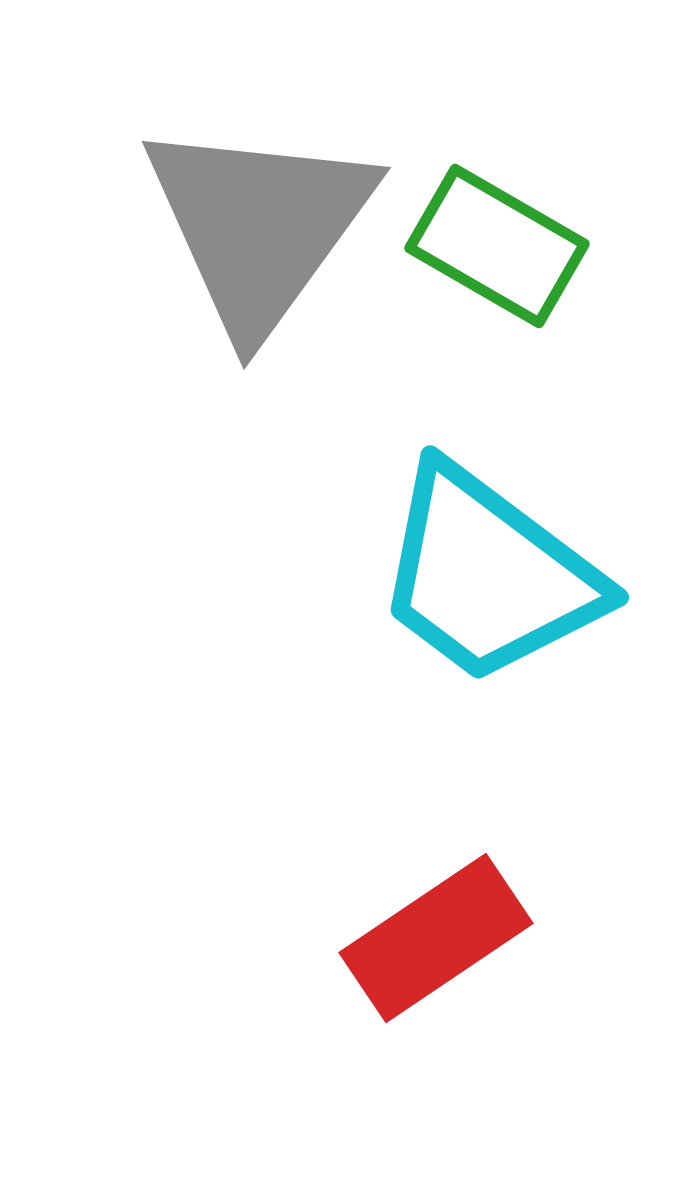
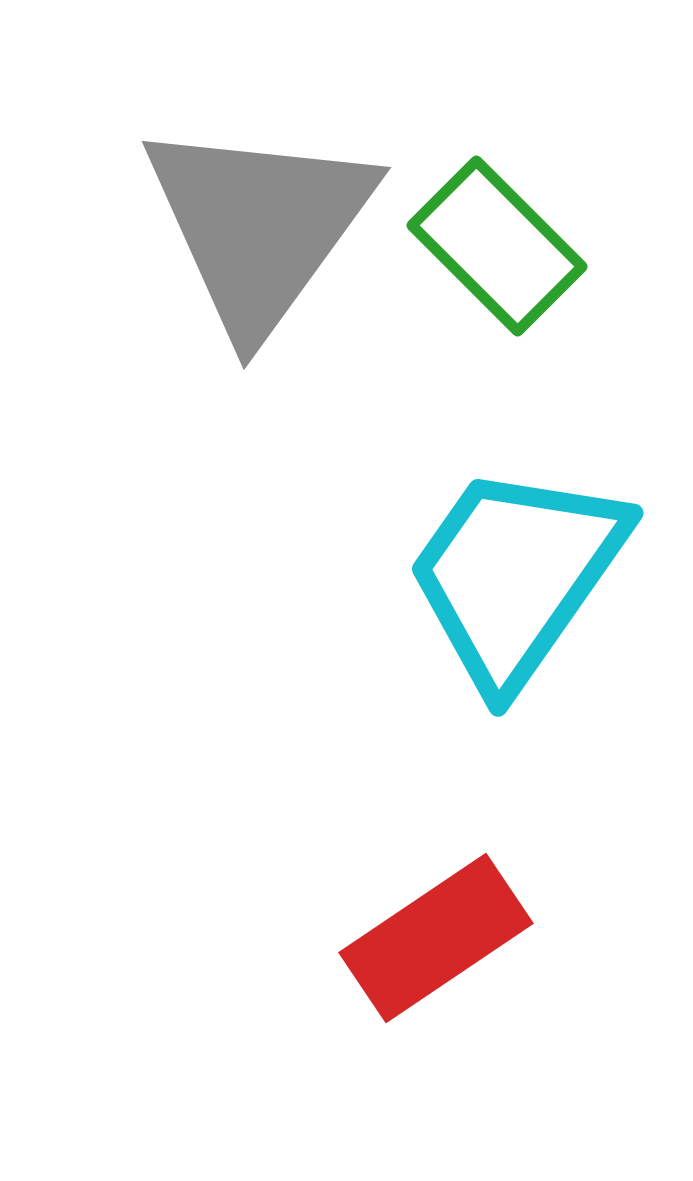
green rectangle: rotated 15 degrees clockwise
cyan trapezoid: moved 28 px right; rotated 88 degrees clockwise
